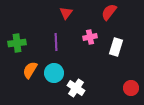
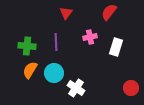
green cross: moved 10 px right, 3 px down; rotated 12 degrees clockwise
